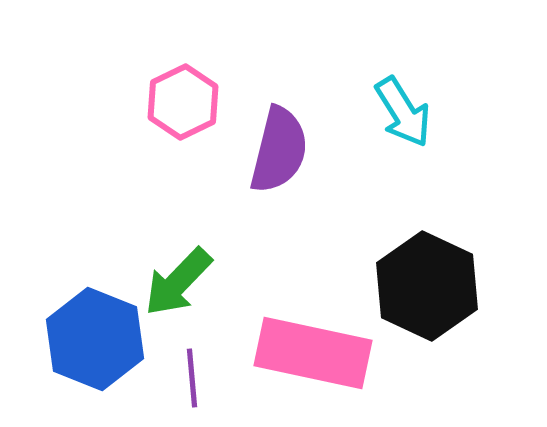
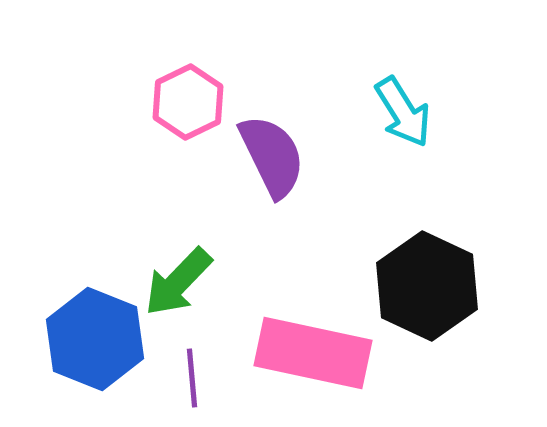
pink hexagon: moved 5 px right
purple semicircle: moved 7 px left, 6 px down; rotated 40 degrees counterclockwise
